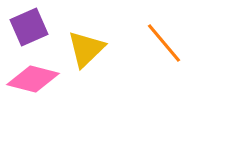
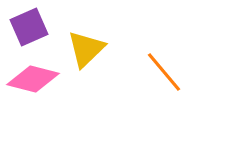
orange line: moved 29 px down
